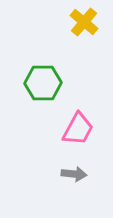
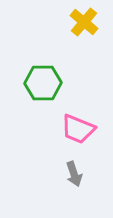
pink trapezoid: rotated 84 degrees clockwise
gray arrow: rotated 65 degrees clockwise
